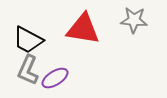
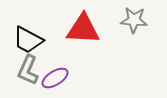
red triangle: rotated 6 degrees counterclockwise
